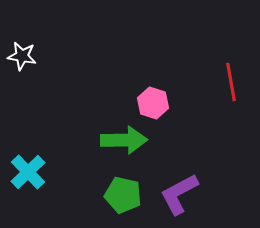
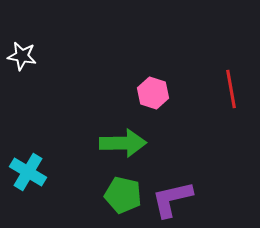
red line: moved 7 px down
pink hexagon: moved 10 px up
green arrow: moved 1 px left, 3 px down
cyan cross: rotated 15 degrees counterclockwise
purple L-shape: moved 7 px left, 5 px down; rotated 15 degrees clockwise
